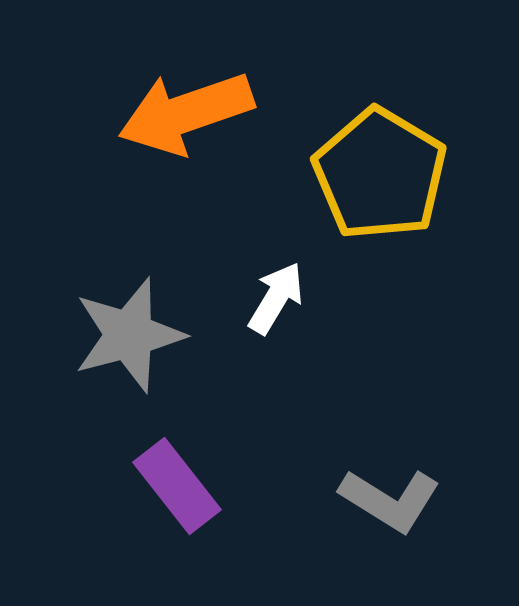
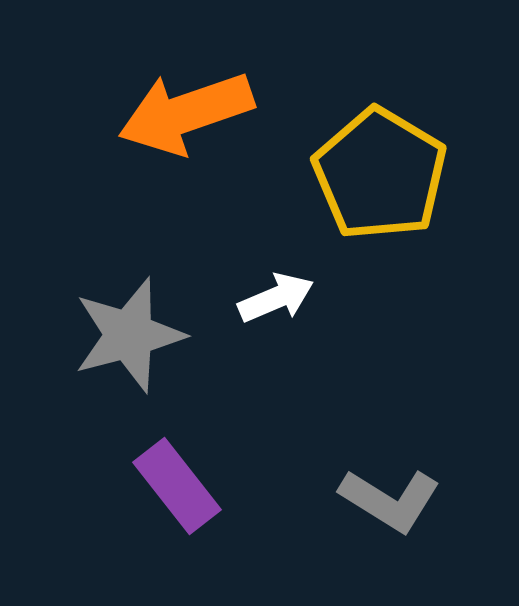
white arrow: rotated 36 degrees clockwise
